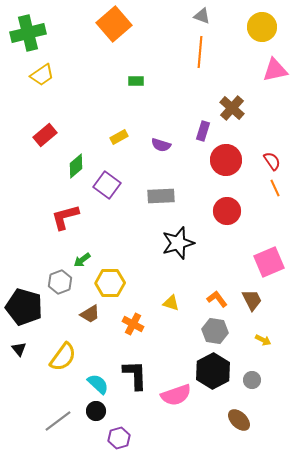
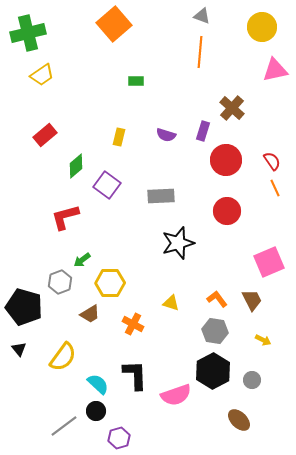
yellow rectangle at (119, 137): rotated 48 degrees counterclockwise
purple semicircle at (161, 145): moved 5 px right, 10 px up
gray line at (58, 421): moved 6 px right, 5 px down
